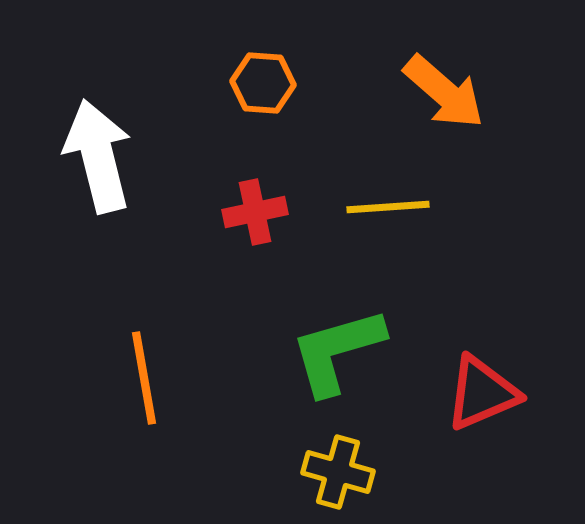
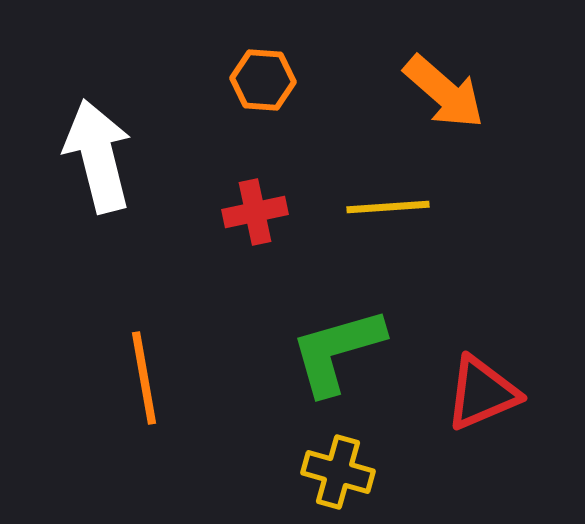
orange hexagon: moved 3 px up
